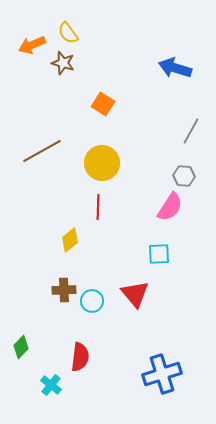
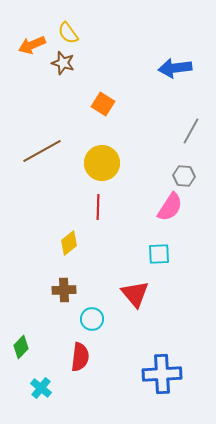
blue arrow: rotated 24 degrees counterclockwise
yellow diamond: moved 1 px left, 3 px down
cyan circle: moved 18 px down
blue cross: rotated 15 degrees clockwise
cyan cross: moved 10 px left, 3 px down
